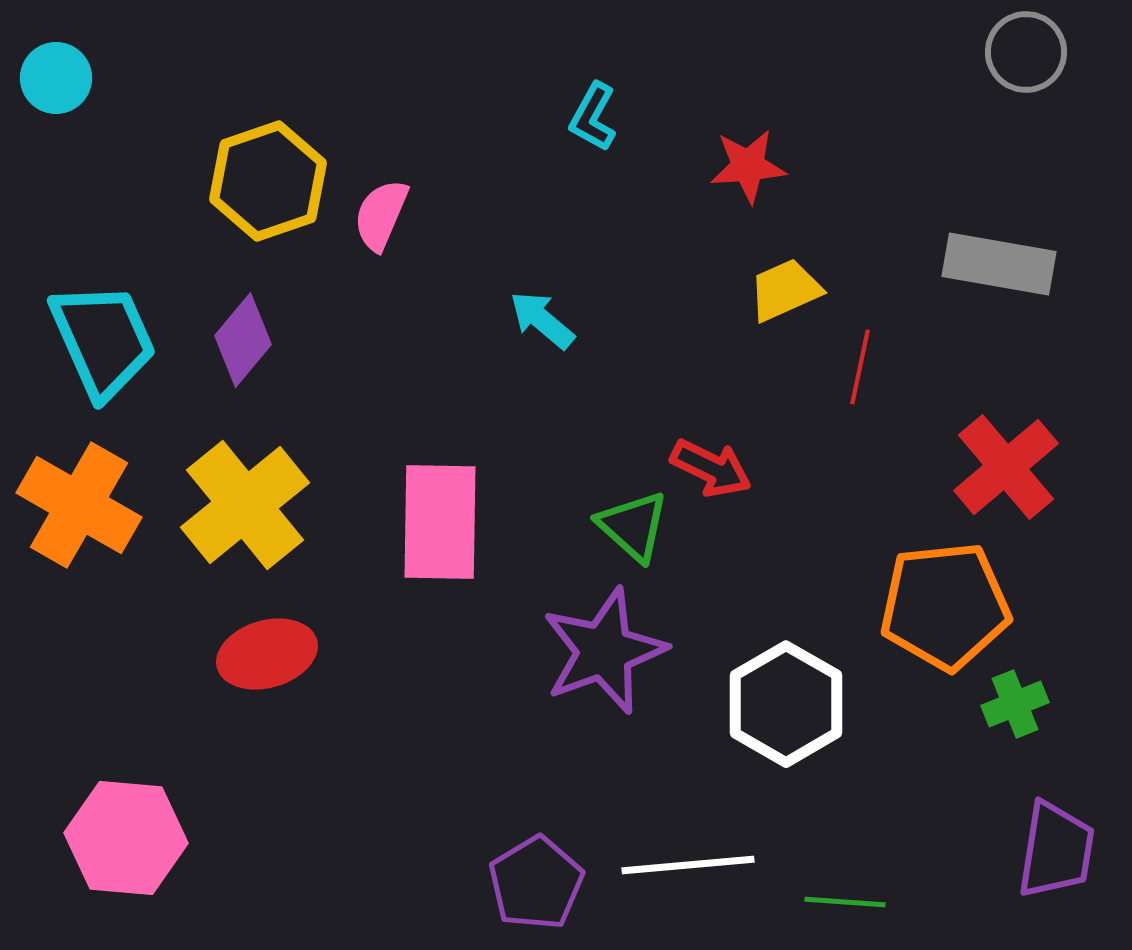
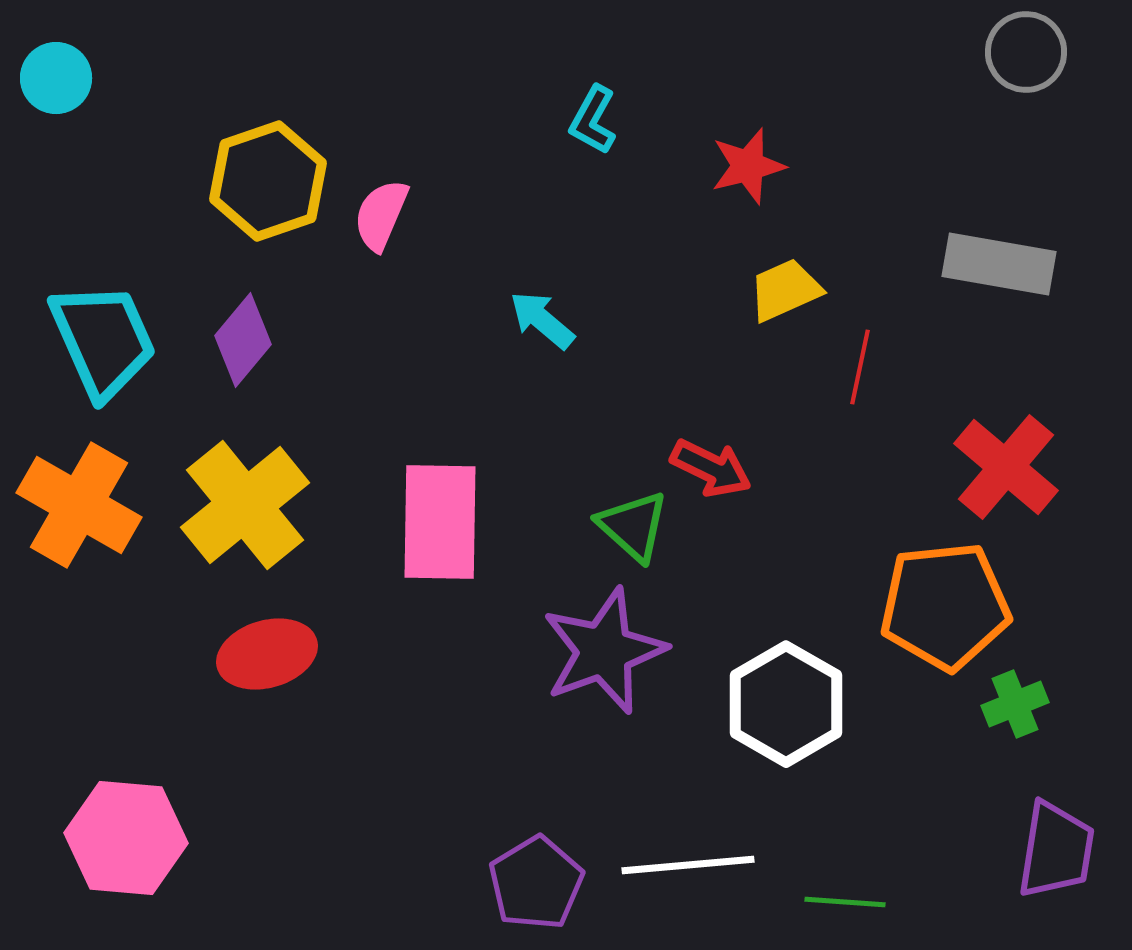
cyan L-shape: moved 3 px down
red star: rotated 10 degrees counterclockwise
red cross: rotated 10 degrees counterclockwise
